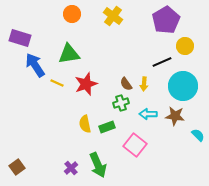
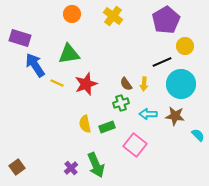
cyan circle: moved 2 px left, 2 px up
green arrow: moved 2 px left
